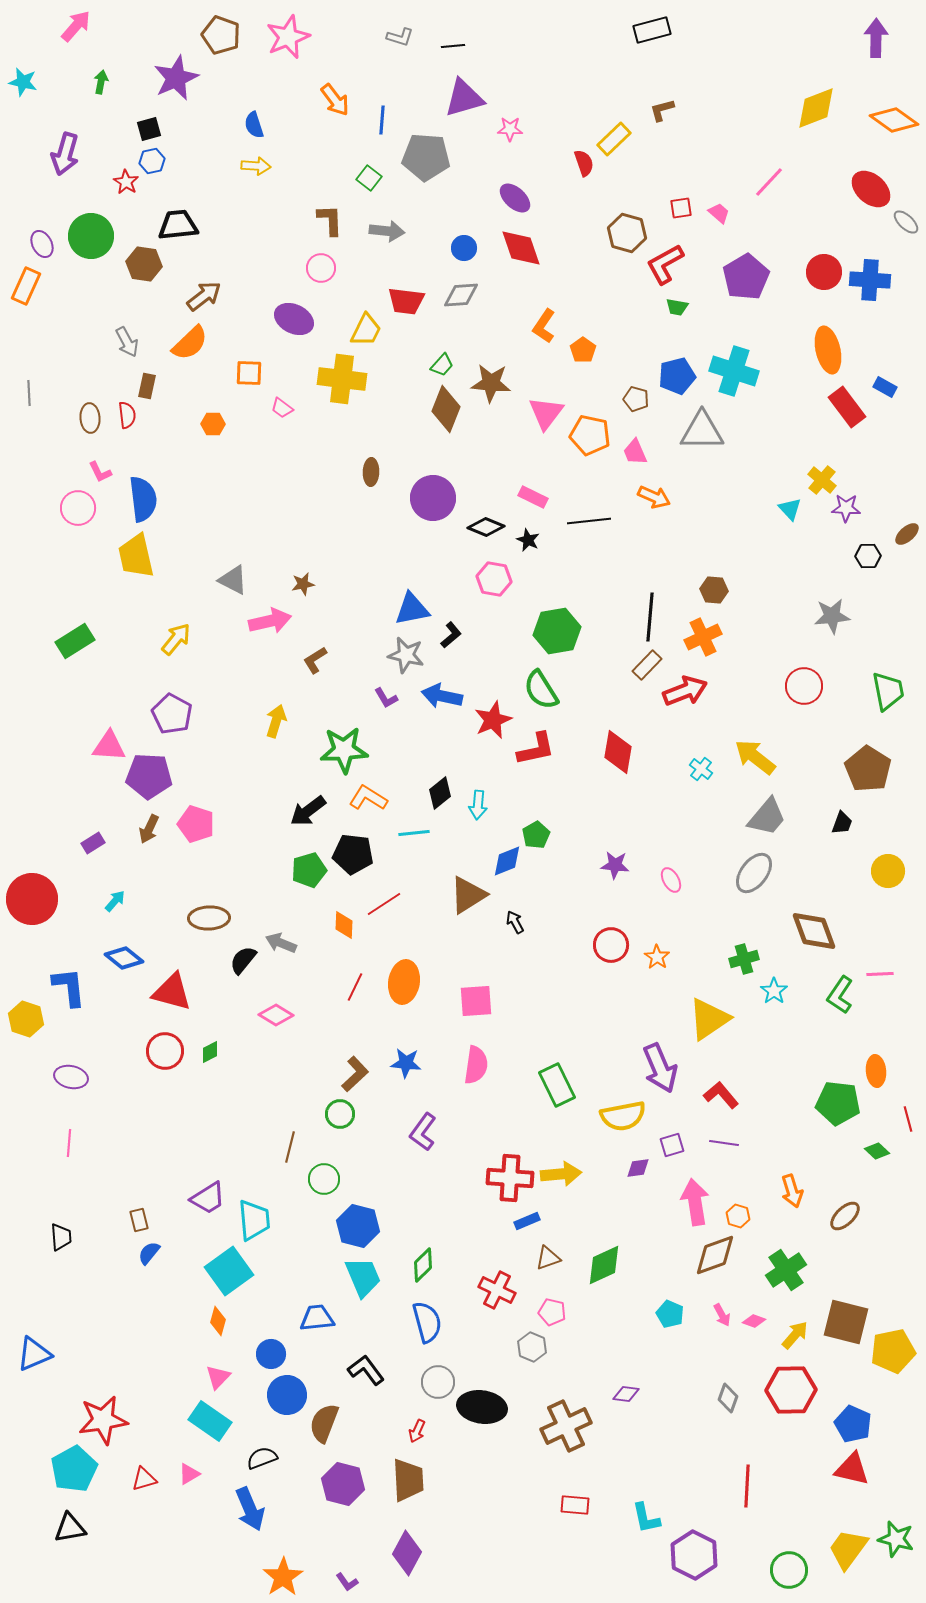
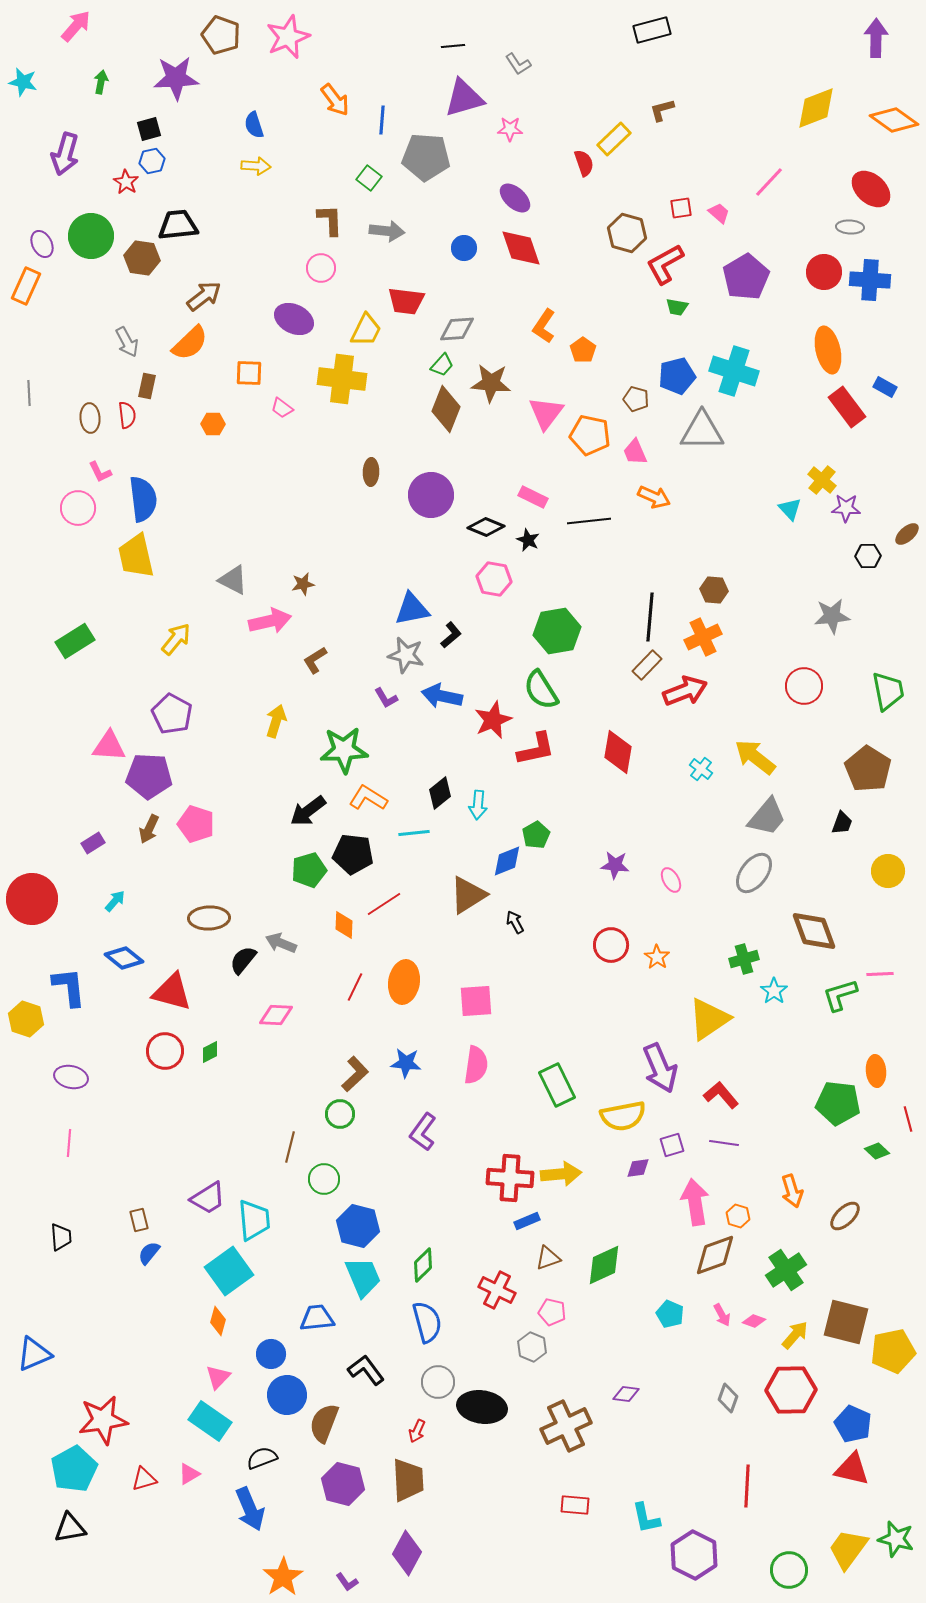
gray L-shape at (400, 37): moved 118 px right, 27 px down; rotated 40 degrees clockwise
purple star at (176, 78): rotated 21 degrees clockwise
gray ellipse at (906, 222): moved 56 px left, 5 px down; rotated 40 degrees counterclockwise
brown hexagon at (144, 264): moved 2 px left, 6 px up
gray diamond at (461, 295): moved 4 px left, 34 px down
purple circle at (433, 498): moved 2 px left, 3 px up
green L-shape at (840, 995): rotated 39 degrees clockwise
pink diamond at (276, 1015): rotated 28 degrees counterclockwise
